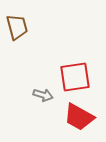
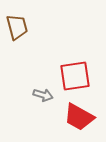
red square: moved 1 px up
